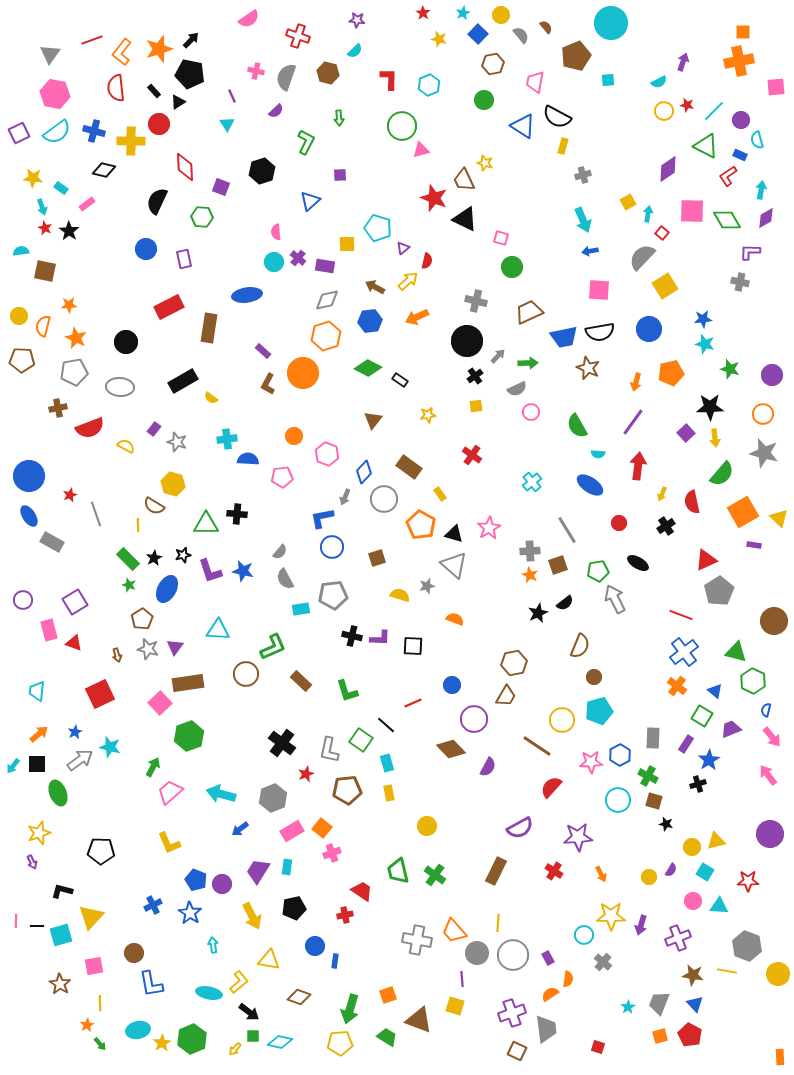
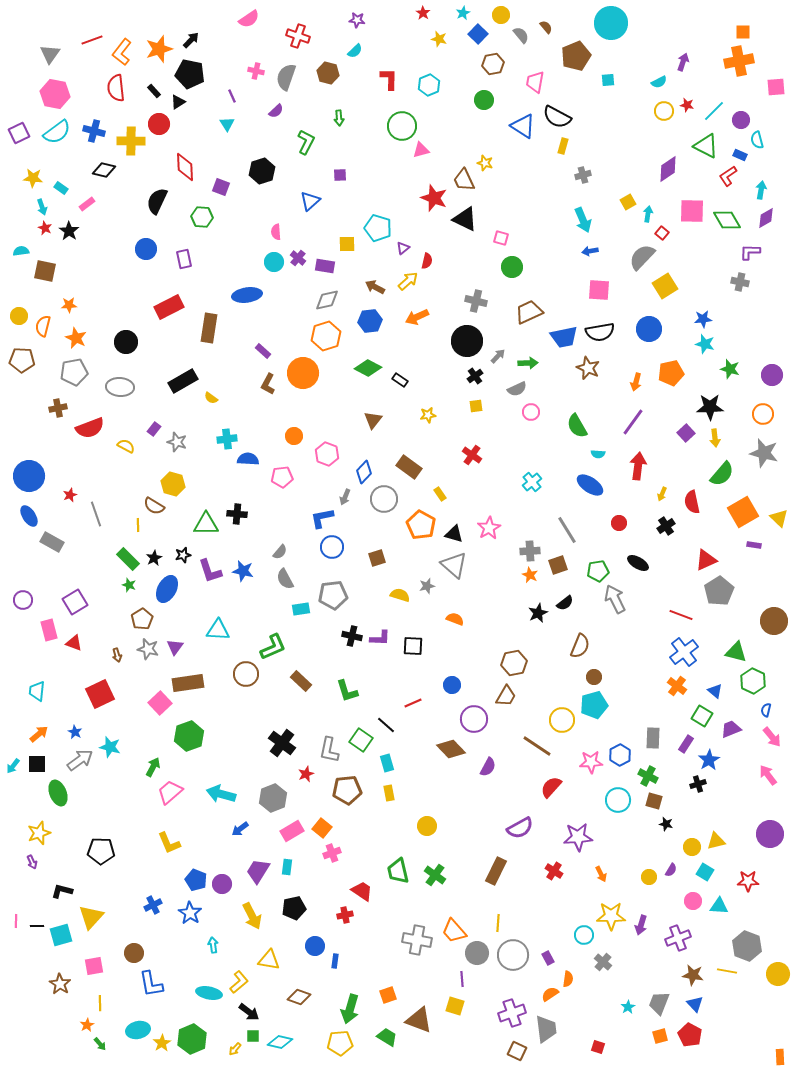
cyan pentagon at (599, 711): moved 5 px left, 6 px up
blue star at (75, 732): rotated 16 degrees counterclockwise
